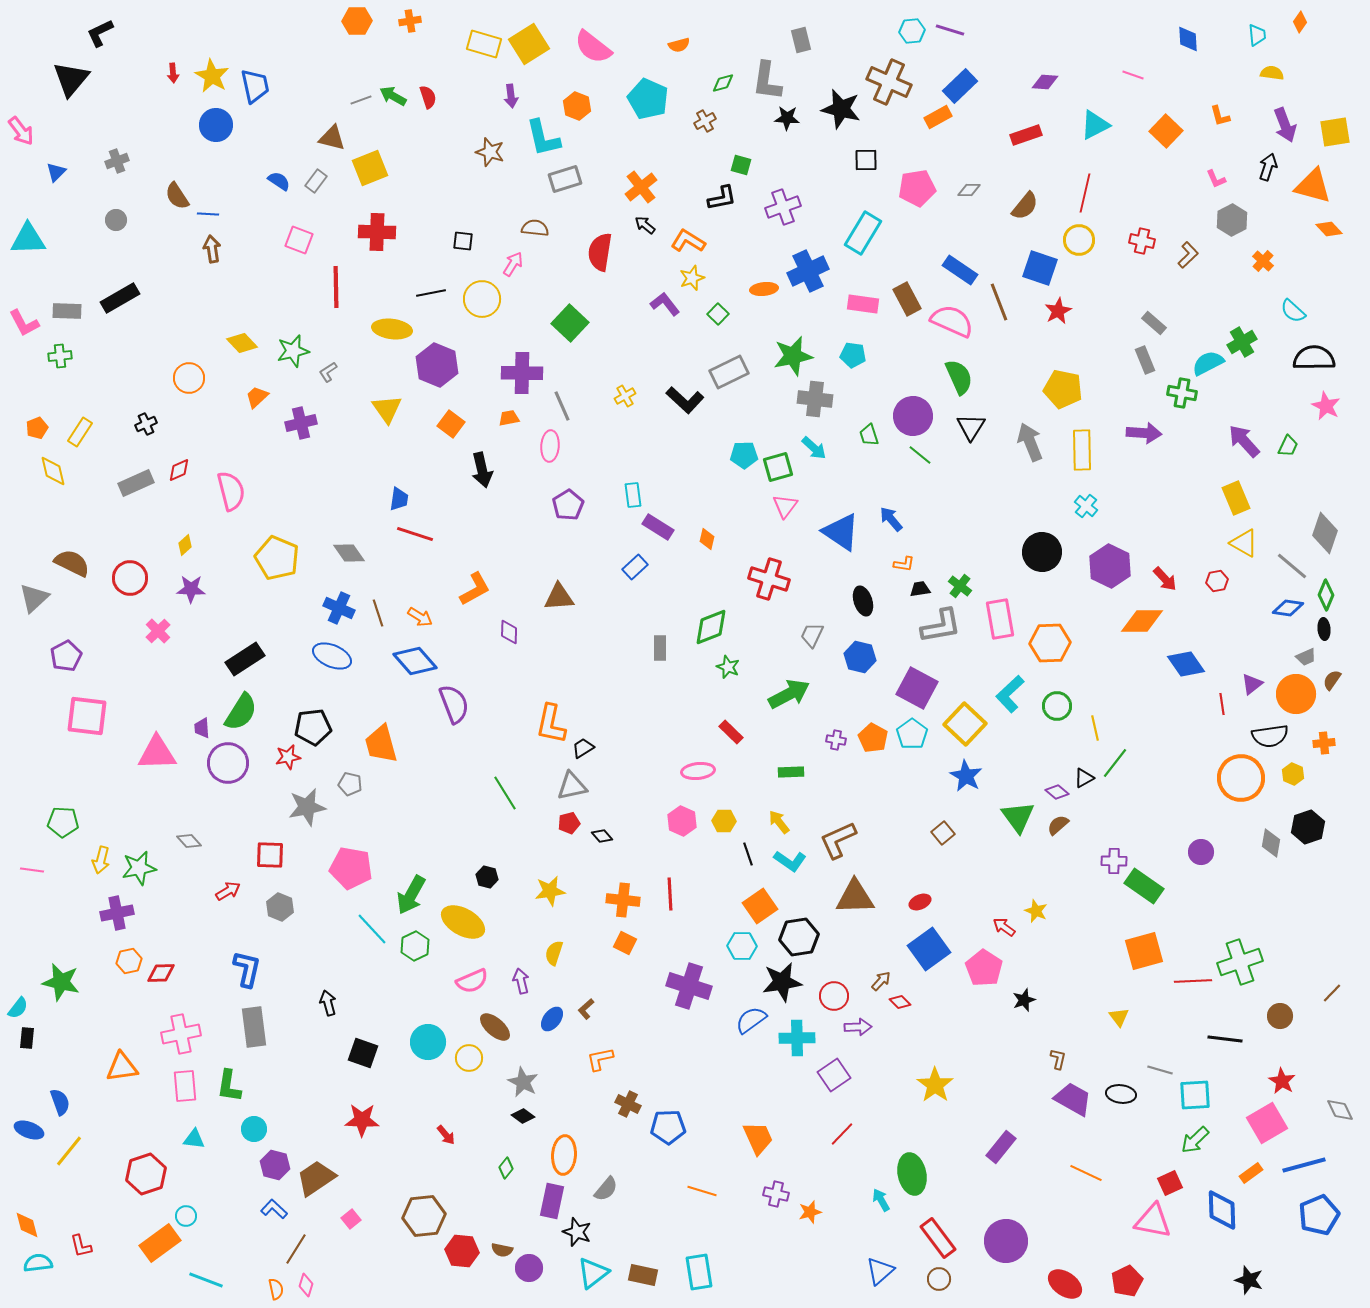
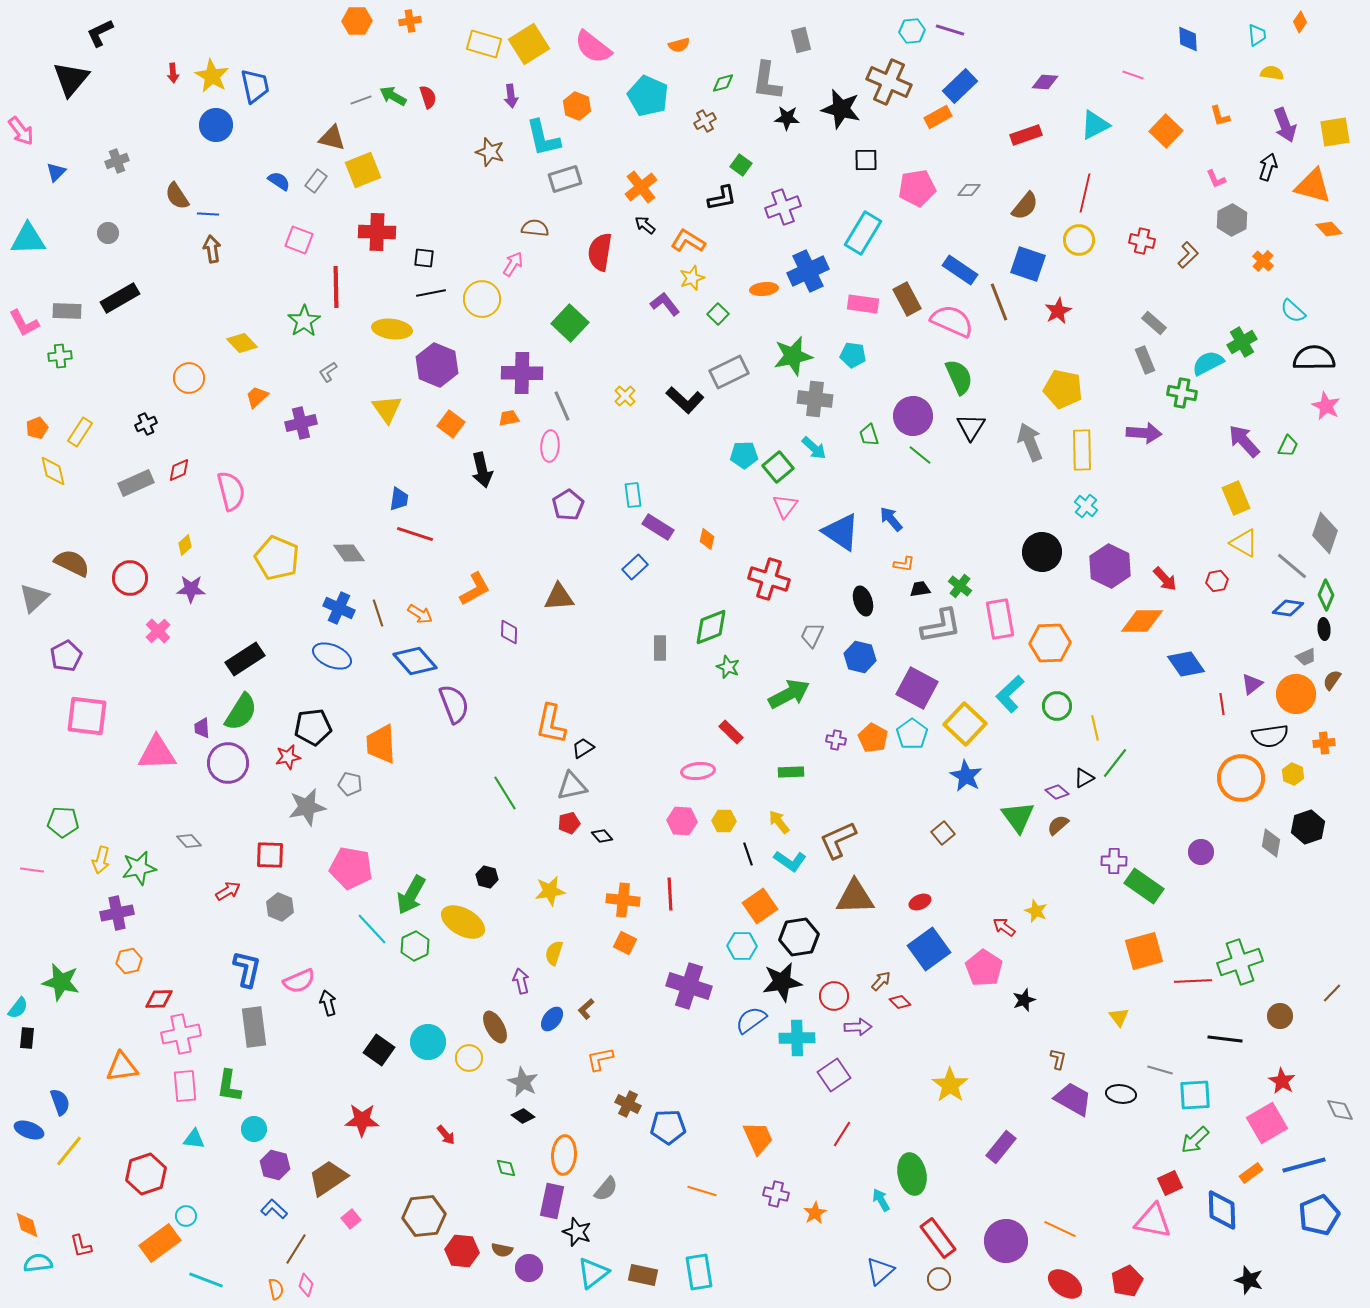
cyan pentagon at (648, 99): moved 3 px up
green square at (741, 165): rotated 20 degrees clockwise
yellow square at (370, 168): moved 7 px left, 2 px down
gray circle at (116, 220): moved 8 px left, 13 px down
black square at (463, 241): moved 39 px left, 17 px down
blue square at (1040, 268): moved 12 px left, 4 px up
green star at (293, 351): moved 11 px right, 30 px up; rotated 20 degrees counterclockwise
yellow cross at (625, 396): rotated 15 degrees counterclockwise
green square at (778, 467): rotated 24 degrees counterclockwise
orange arrow at (420, 617): moved 3 px up
orange trapezoid at (381, 744): rotated 12 degrees clockwise
pink hexagon at (682, 821): rotated 20 degrees counterclockwise
red diamond at (161, 973): moved 2 px left, 26 px down
pink semicircle at (472, 981): moved 173 px left
brown ellipse at (495, 1027): rotated 20 degrees clockwise
black square at (363, 1053): moved 16 px right, 3 px up; rotated 16 degrees clockwise
yellow star at (935, 1085): moved 15 px right
red line at (842, 1134): rotated 12 degrees counterclockwise
green diamond at (506, 1168): rotated 55 degrees counterclockwise
orange line at (1086, 1173): moved 26 px left, 56 px down
brown trapezoid at (316, 1178): moved 12 px right
orange star at (810, 1212): moved 5 px right, 1 px down; rotated 15 degrees counterclockwise
